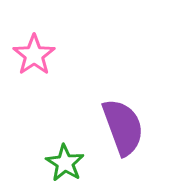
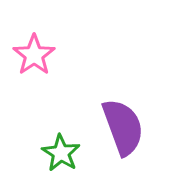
green star: moved 4 px left, 10 px up
